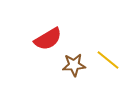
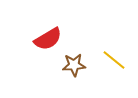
yellow line: moved 6 px right
